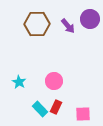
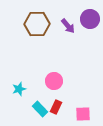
cyan star: moved 7 px down; rotated 24 degrees clockwise
